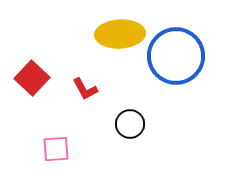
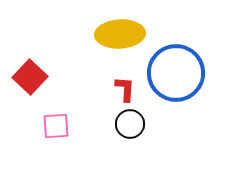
blue circle: moved 17 px down
red square: moved 2 px left, 1 px up
red L-shape: moved 40 px right; rotated 148 degrees counterclockwise
pink square: moved 23 px up
